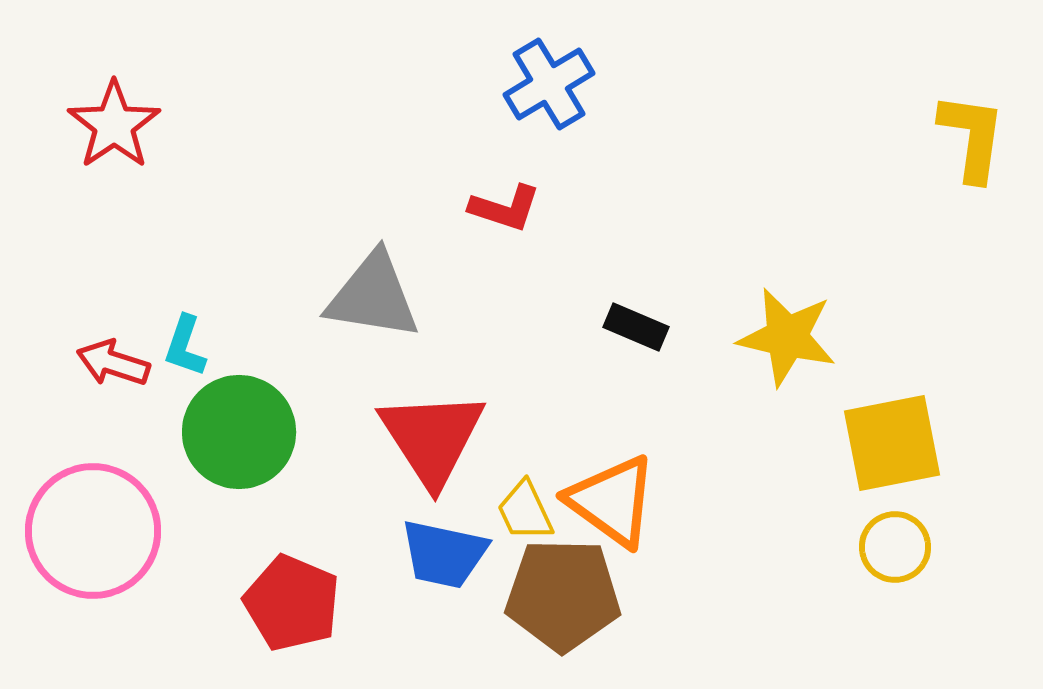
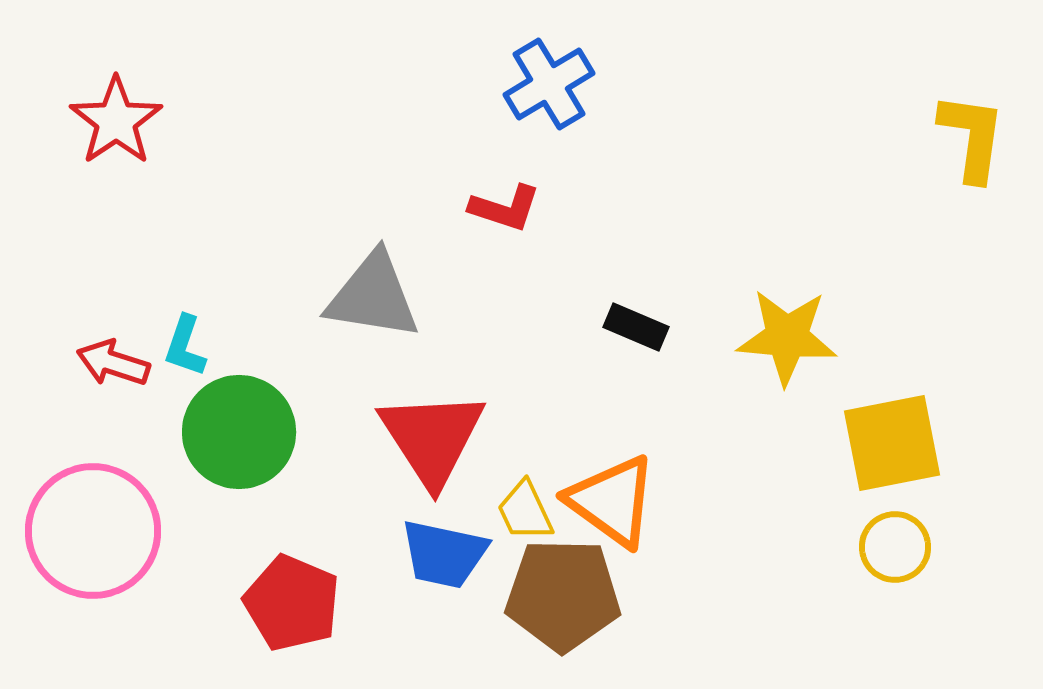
red star: moved 2 px right, 4 px up
yellow star: rotated 8 degrees counterclockwise
